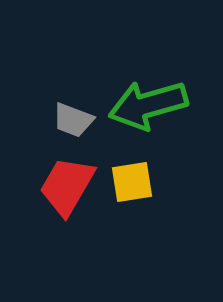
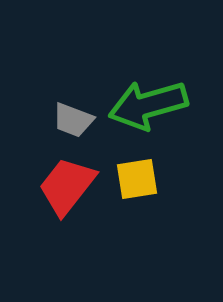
yellow square: moved 5 px right, 3 px up
red trapezoid: rotated 8 degrees clockwise
